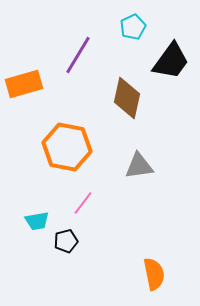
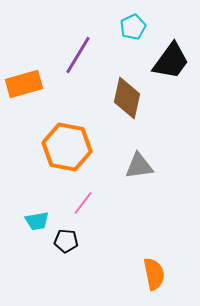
black pentagon: rotated 20 degrees clockwise
